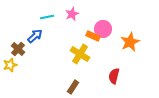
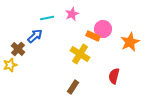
cyan line: moved 1 px down
